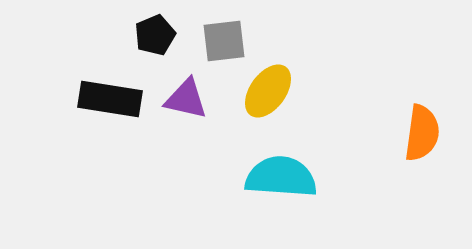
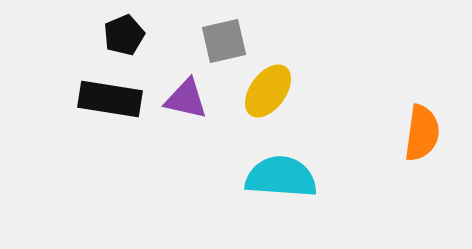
black pentagon: moved 31 px left
gray square: rotated 6 degrees counterclockwise
